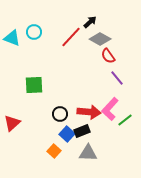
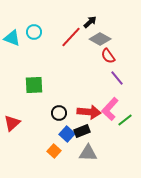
black circle: moved 1 px left, 1 px up
